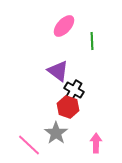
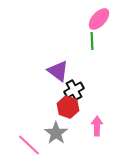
pink ellipse: moved 35 px right, 7 px up
black cross: rotated 30 degrees clockwise
pink arrow: moved 1 px right, 17 px up
